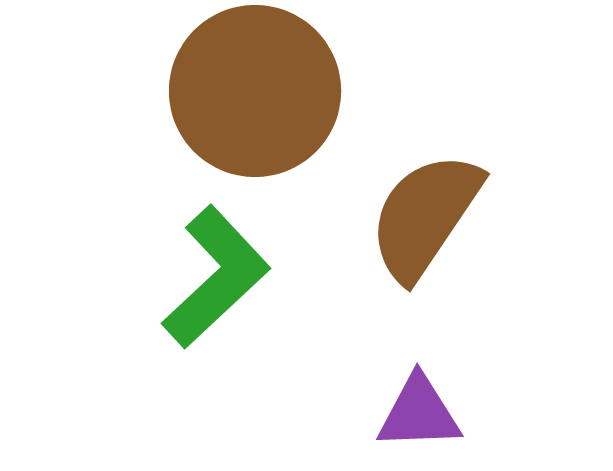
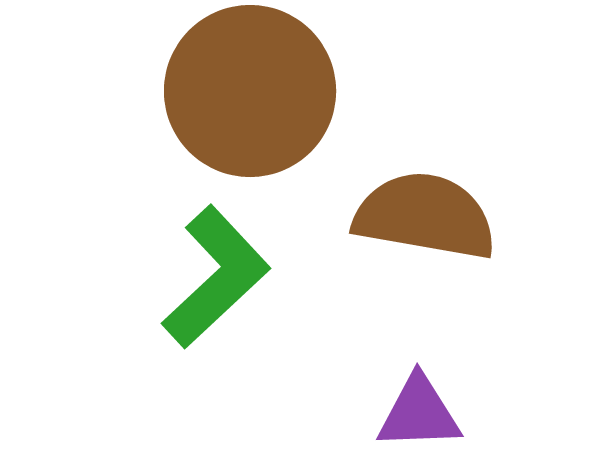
brown circle: moved 5 px left
brown semicircle: rotated 66 degrees clockwise
